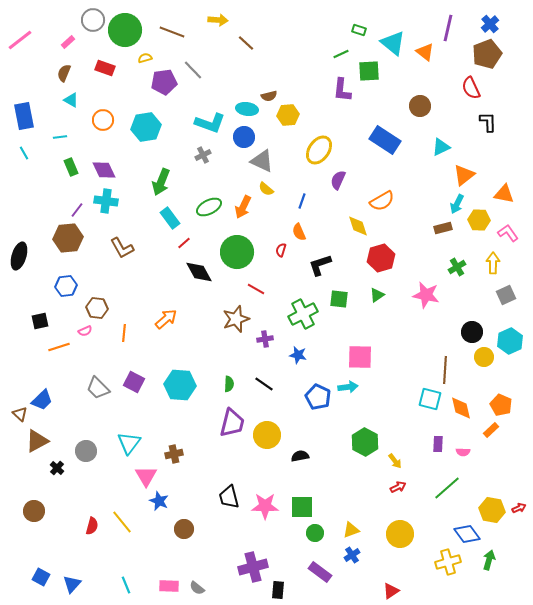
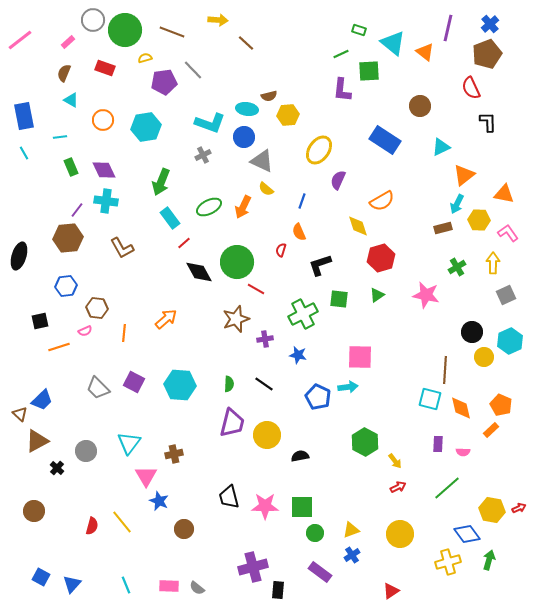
green circle at (237, 252): moved 10 px down
